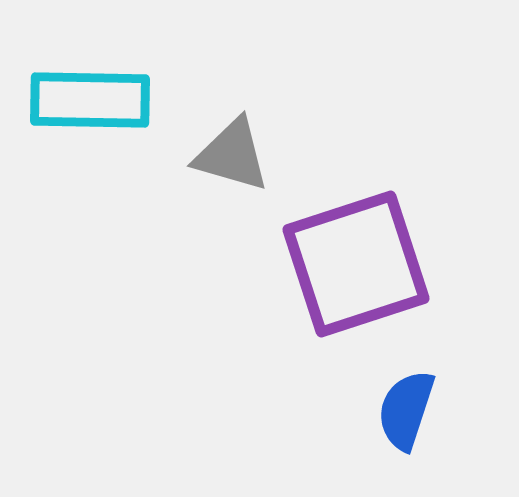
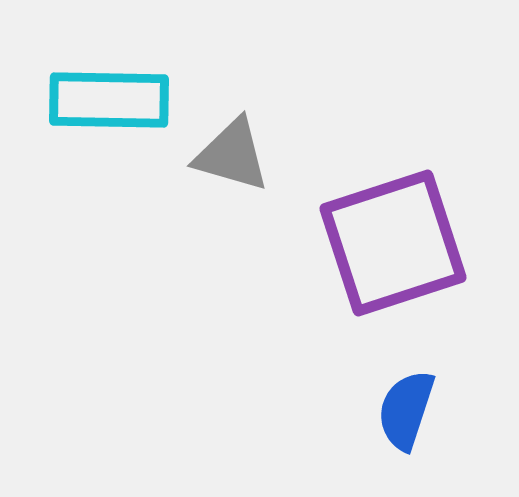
cyan rectangle: moved 19 px right
purple square: moved 37 px right, 21 px up
